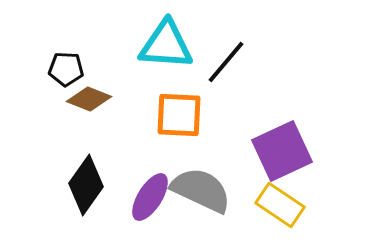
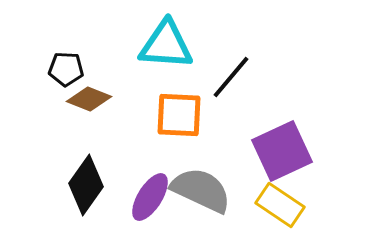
black line: moved 5 px right, 15 px down
